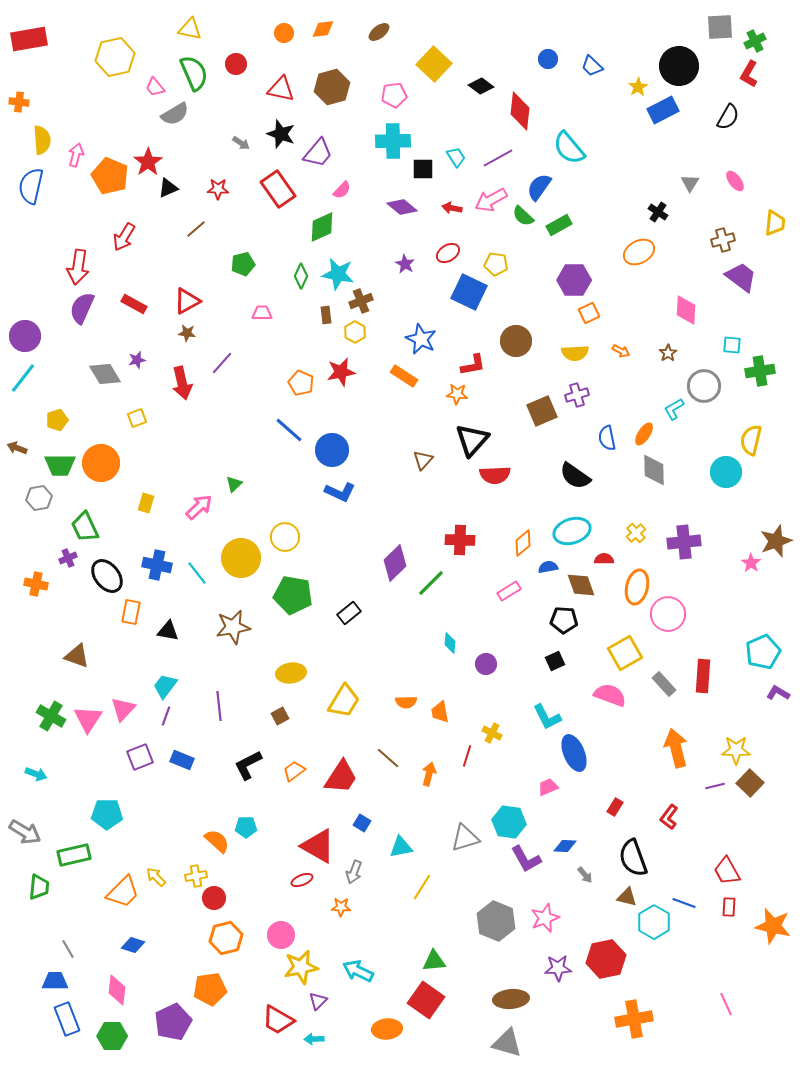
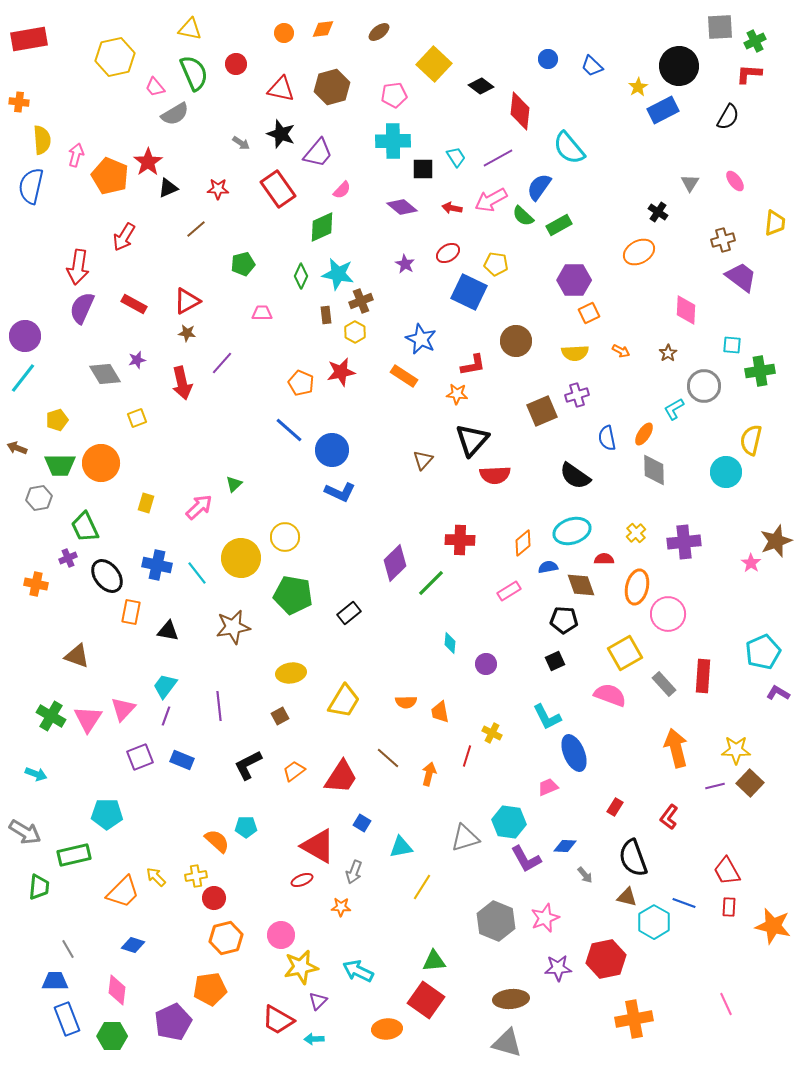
red L-shape at (749, 74): rotated 64 degrees clockwise
